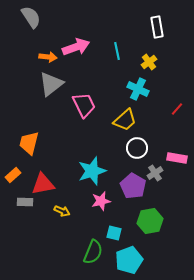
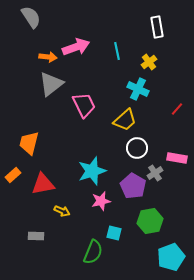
gray rectangle: moved 11 px right, 34 px down
cyan pentagon: moved 42 px right, 3 px up
